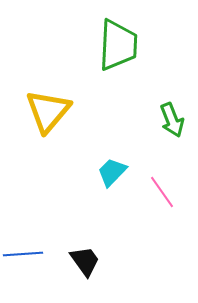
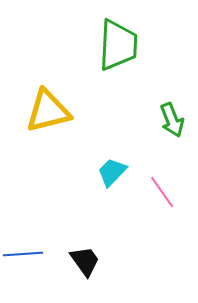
yellow triangle: rotated 36 degrees clockwise
